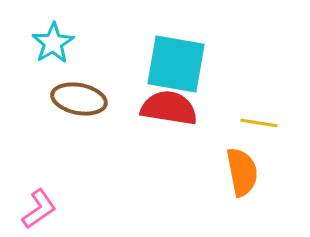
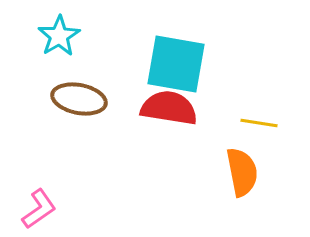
cyan star: moved 6 px right, 7 px up
